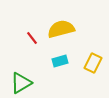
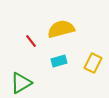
red line: moved 1 px left, 3 px down
cyan rectangle: moved 1 px left
